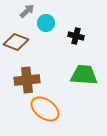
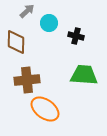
cyan circle: moved 3 px right
brown diamond: rotated 70 degrees clockwise
